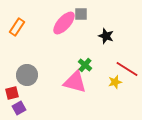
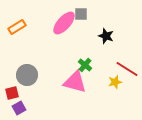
orange rectangle: rotated 24 degrees clockwise
